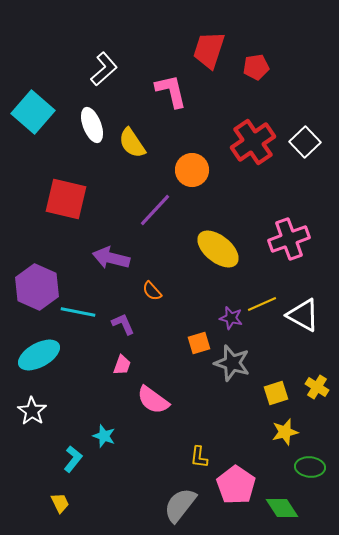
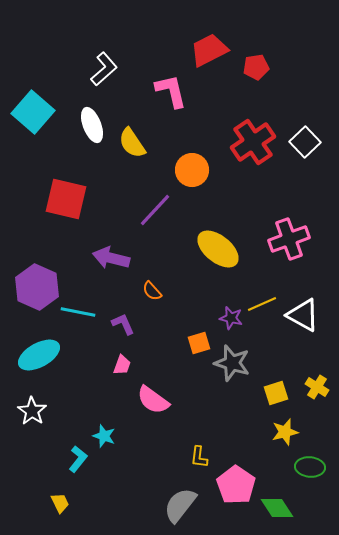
red trapezoid: rotated 45 degrees clockwise
cyan L-shape: moved 5 px right
green diamond: moved 5 px left
